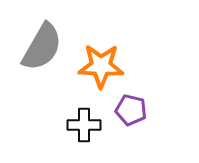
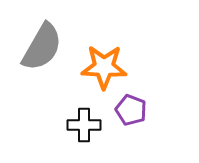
orange star: moved 3 px right, 1 px down
purple pentagon: rotated 8 degrees clockwise
